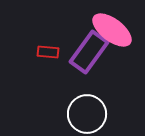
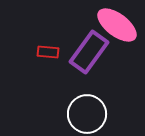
pink ellipse: moved 5 px right, 5 px up
